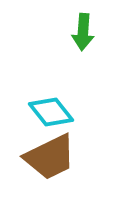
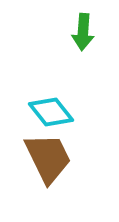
brown trapezoid: moved 2 px left, 1 px down; rotated 90 degrees counterclockwise
